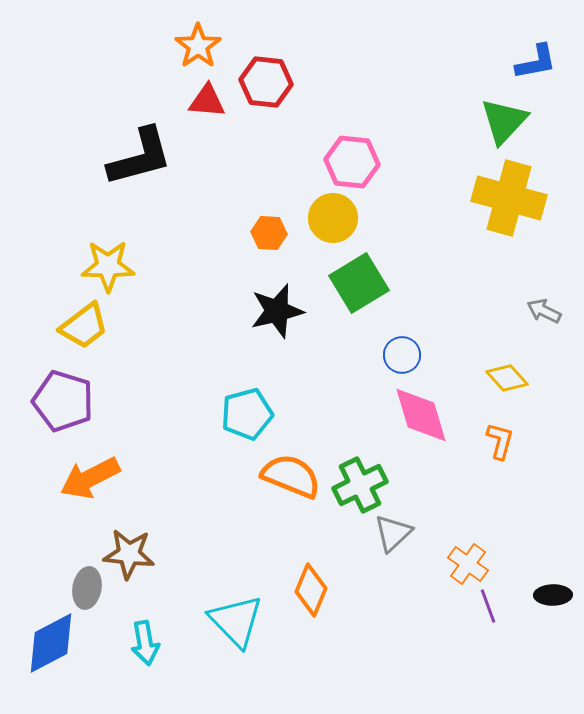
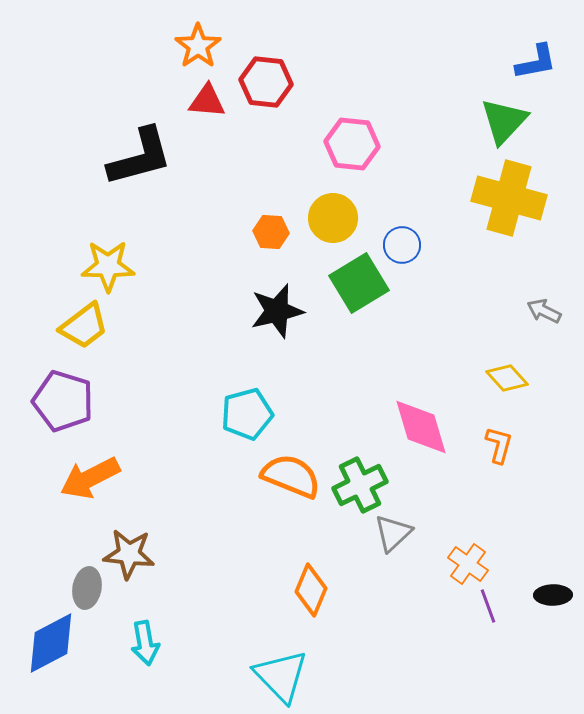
pink hexagon: moved 18 px up
orange hexagon: moved 2 px right, 1 px up
blue circle: moved 110 px up
pink diamond: moved 12 px down
orange L-shape: moved 1 px left, 4 px down
cyan triangle: moved 45 px right, 55 px down
